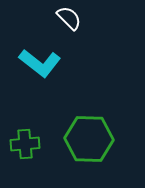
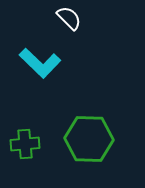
cyan L-shape: rotated 6 degrees clockwise
